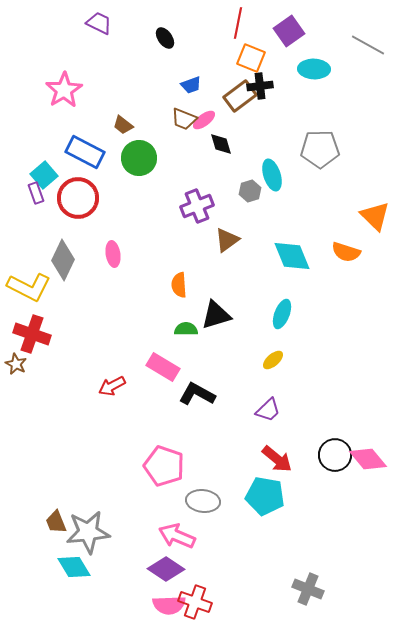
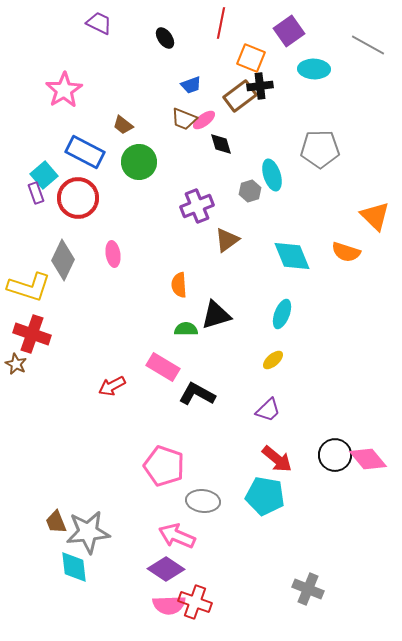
red line at (238, 23): moved 17 px left
green circle at (139, 158): moved 4 px down
yellow L-shape at (29, 287): rotated 9 degrees counterclockwise
cyan diamond at (74, 567): rotated 24 degrees clockwise
